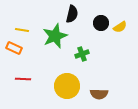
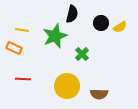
green cross: rotated 24 degrees counterclockwise
